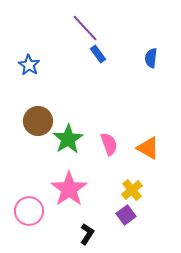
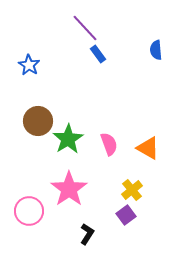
blue semicircle: moved 5 px right, 8 px up; rotated 12 degrees counterclockwise
